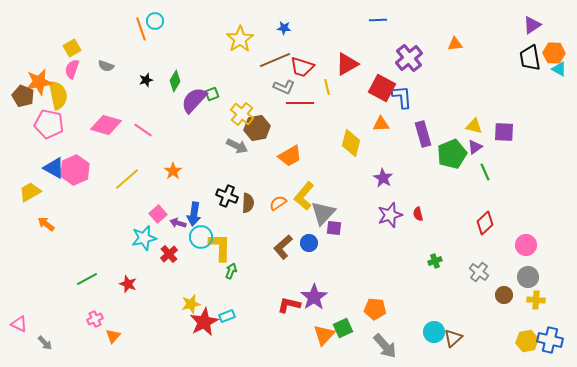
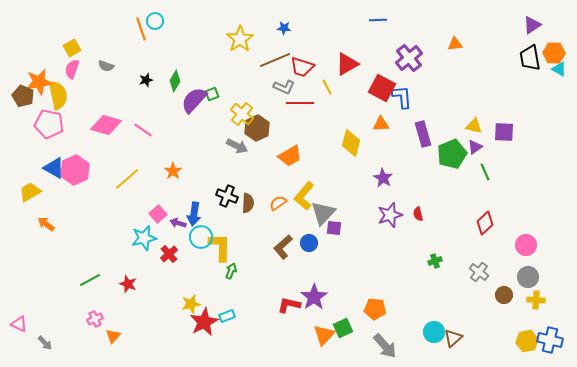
yellow line at (327, 87): rotated 14 degrees counterclockwise
brown hexagon at (257, 128): rotated 15 degrees counterclockwise
green line at (87, 279): moved 3 px right, 1 px down
